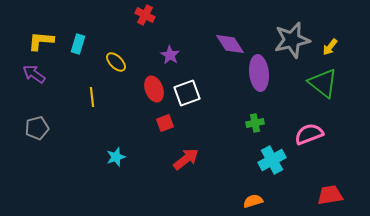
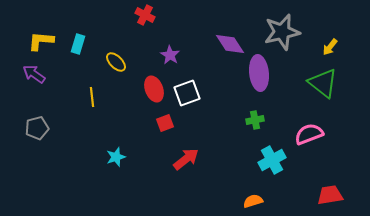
gray star: moved 10 px left, 8 px up
green cross: moved 3 px up
